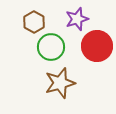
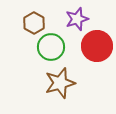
brown hexagon: moved 1 px down
